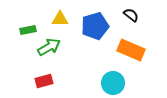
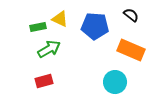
yellow triangle: rotated 24 degrees clockwise
blue pentagon: rotated 20 degrees clockwise
green rectangle: moved 10 px right, 3 px up
green arrow: moved 2 px down
cyan circle: moved 2 px right, 1 px up
